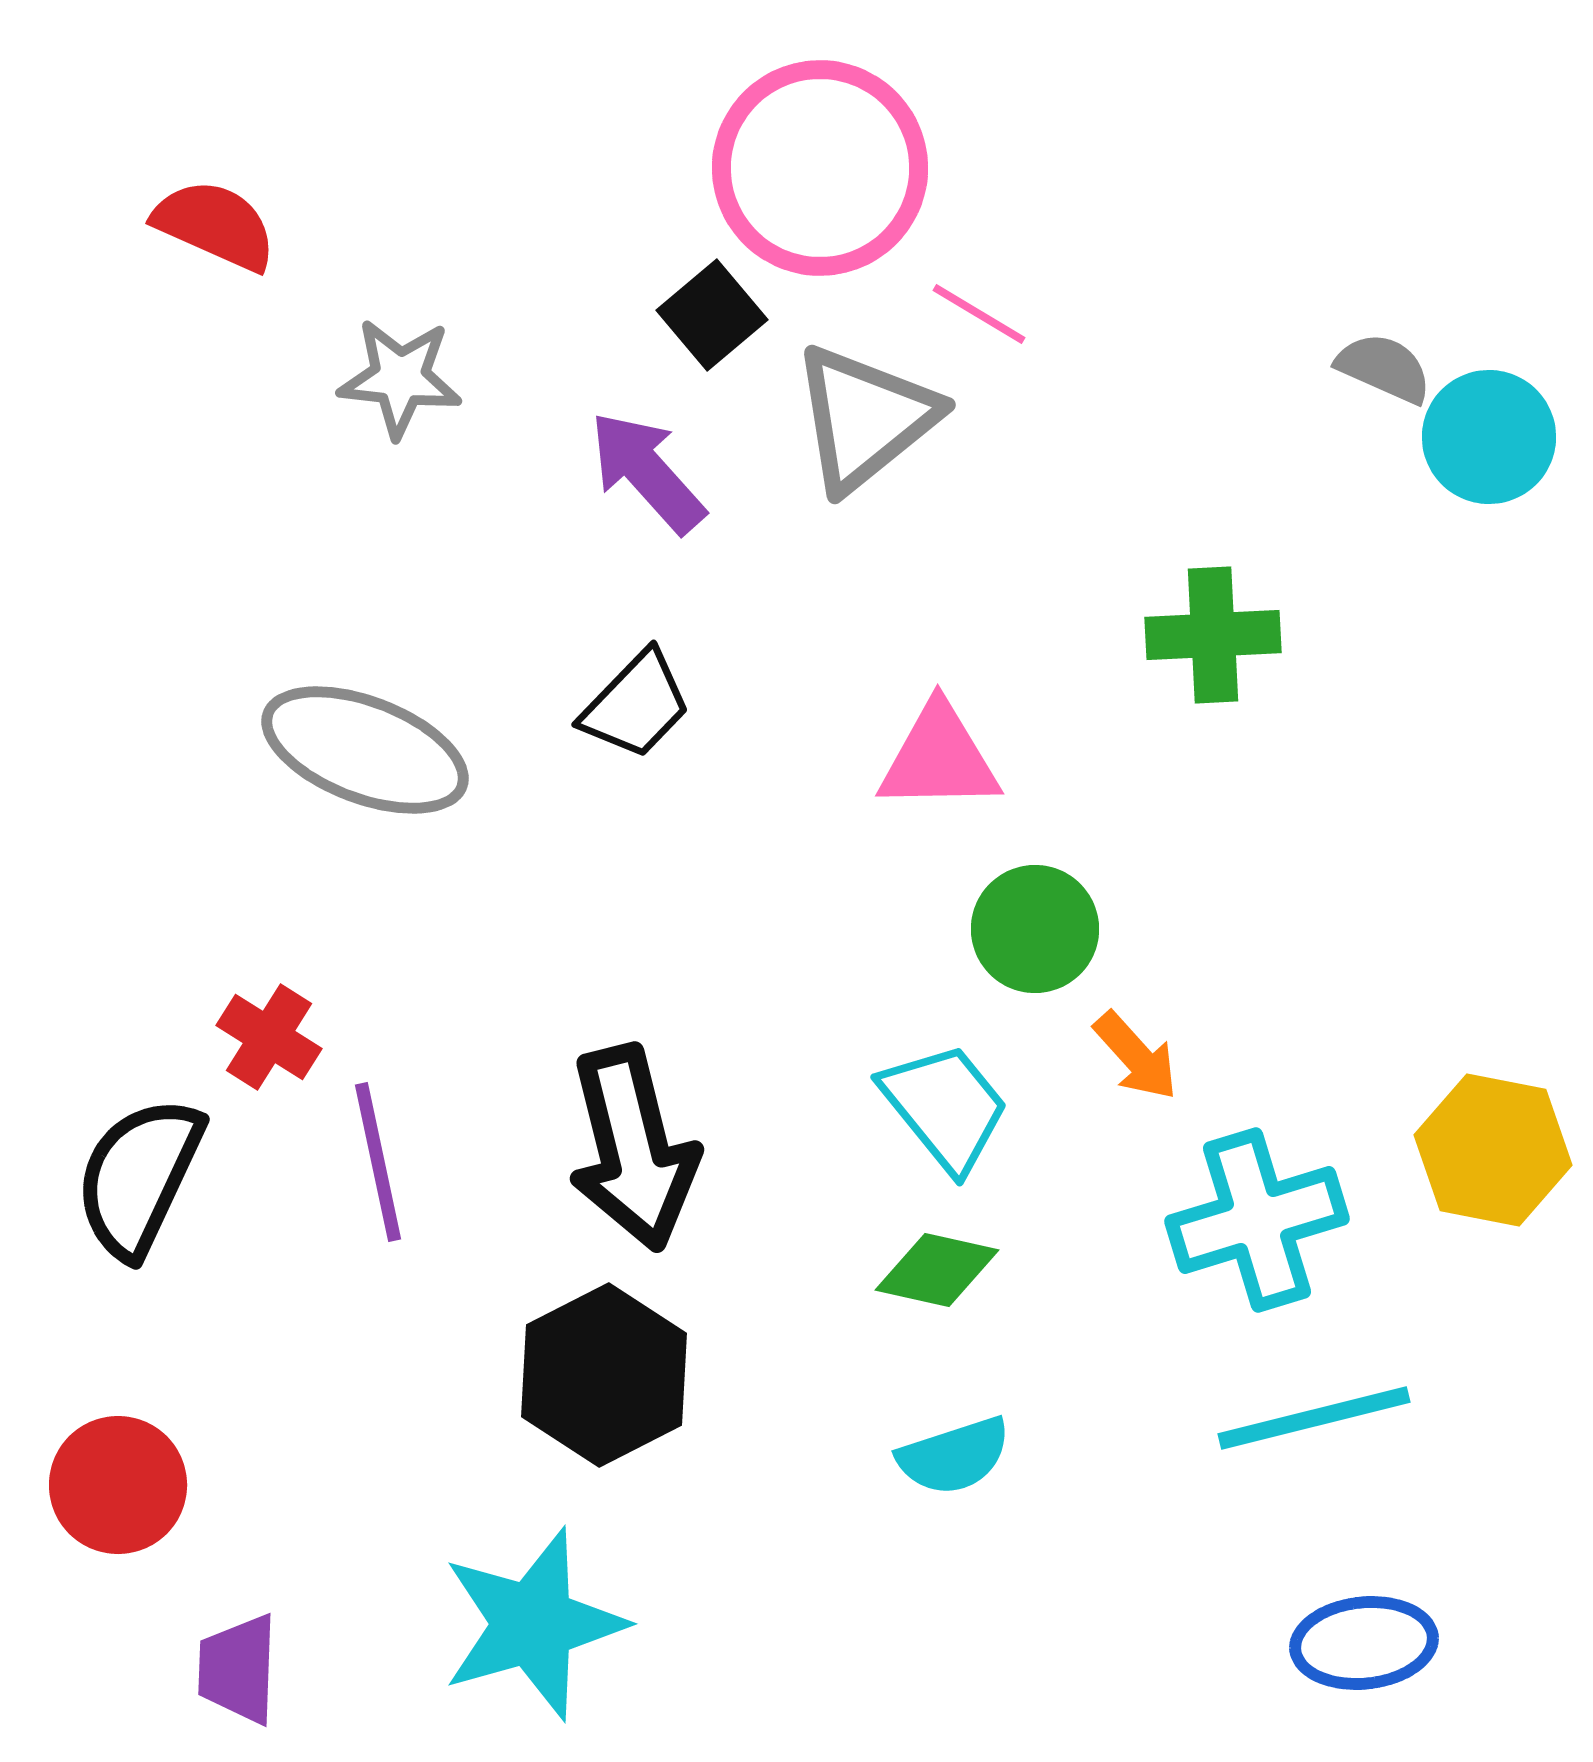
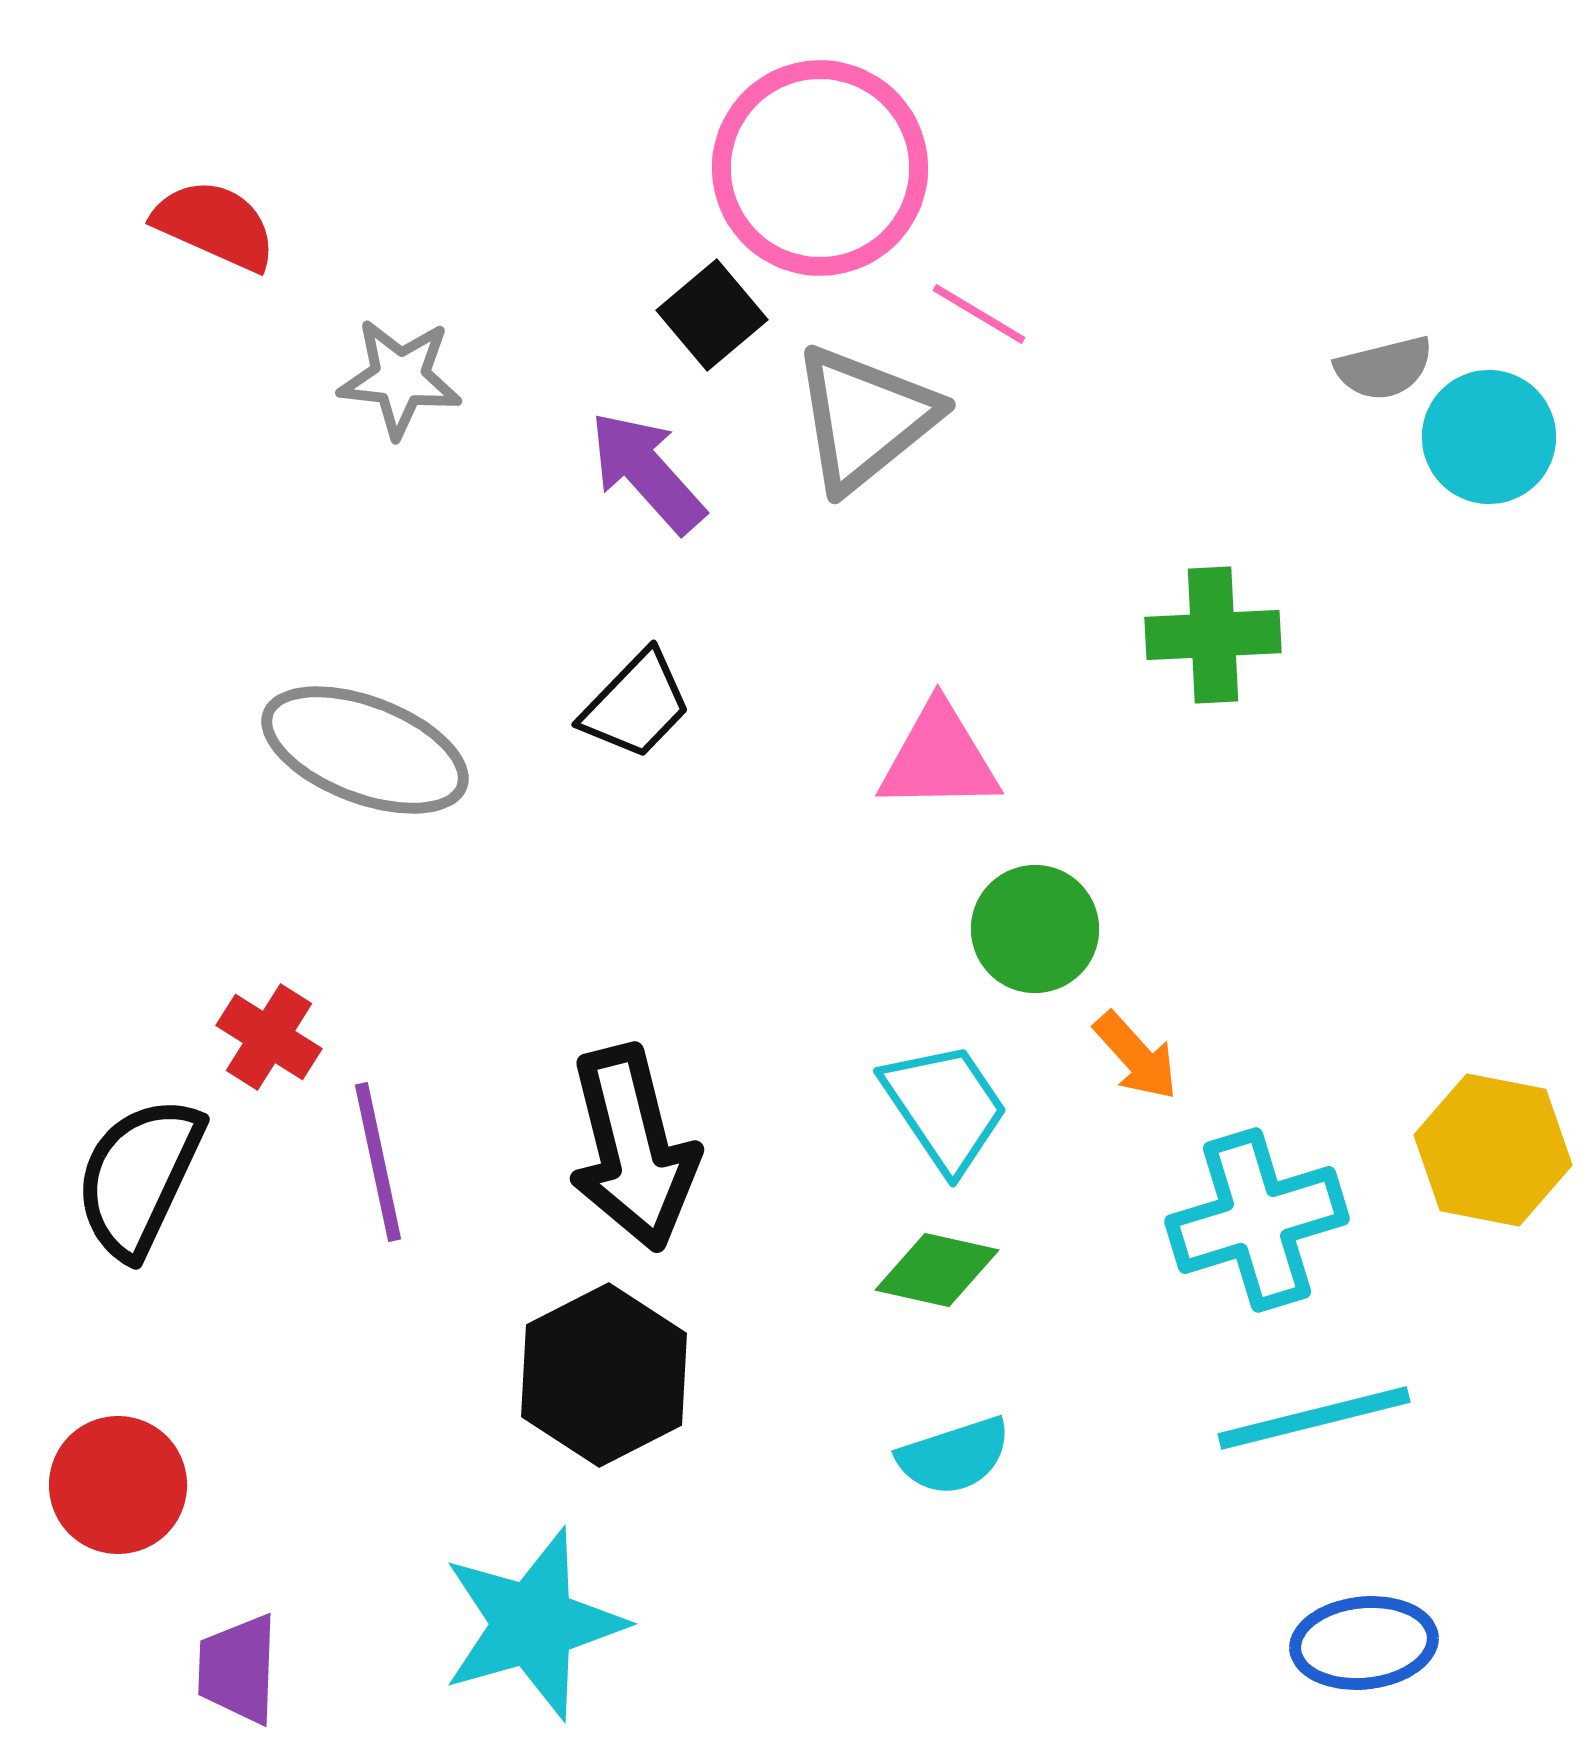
gray semicircle: rotated 142 degrees clockwise
cyan trapezoid: rotated 5 degrees clockwise
